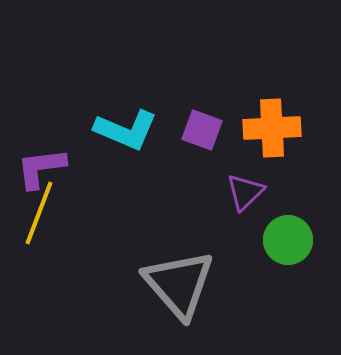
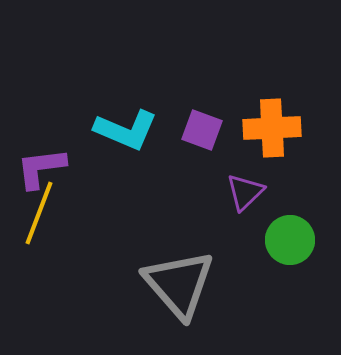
green circle: moved 2 px right
